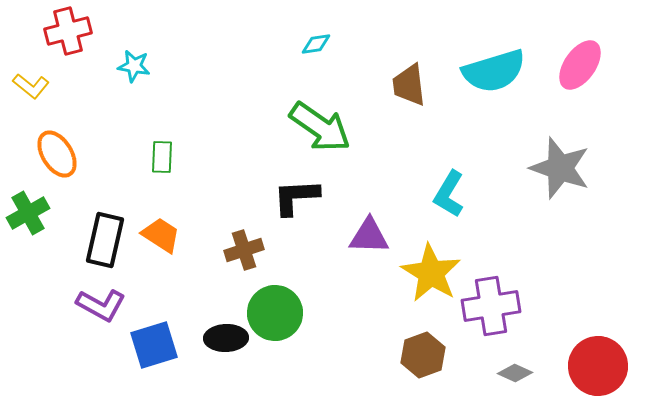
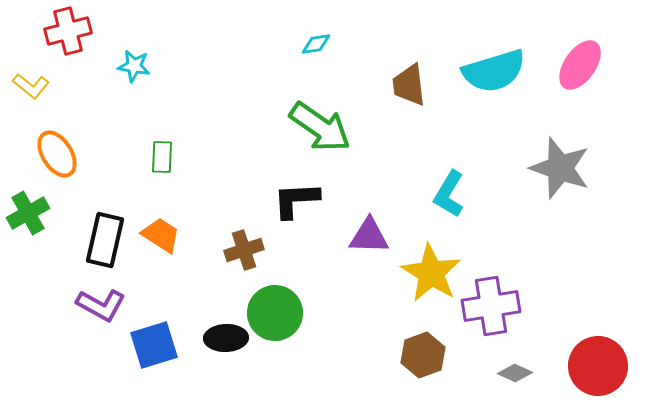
black L-shape: moved 3 px down
